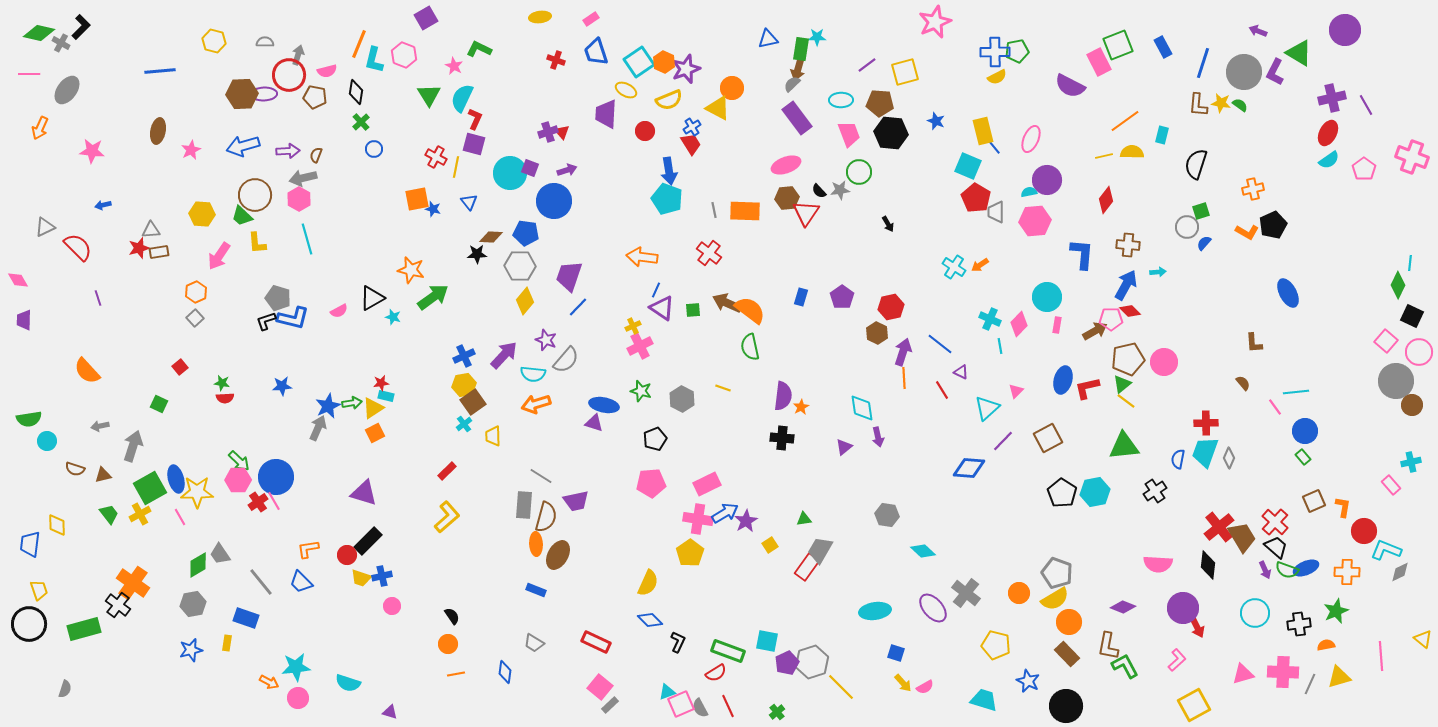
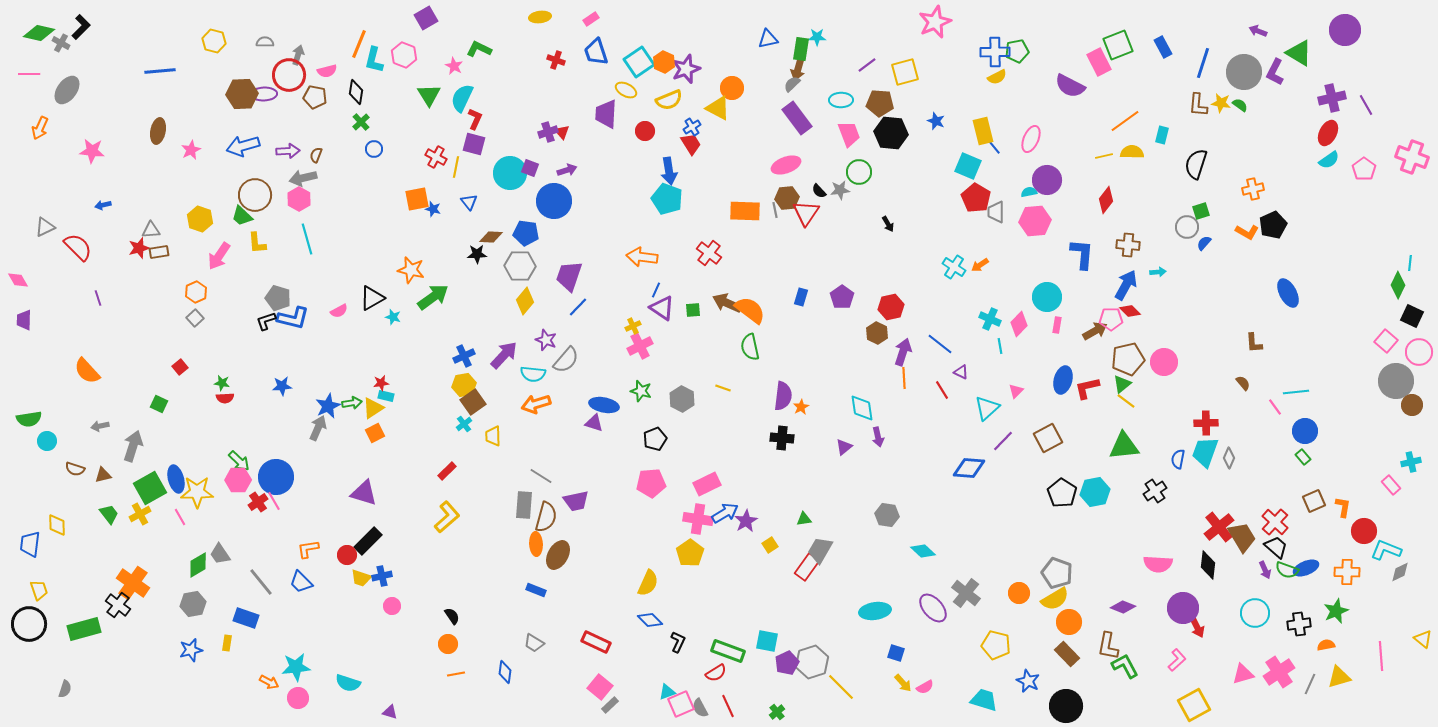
gray line at (714, 210): moved 61 px right
yellow hexagon at (202, 214): moved 2 px left, 5 px down; rotated 15 degrees clockwise
pink cross at (1283, 672): moved 4 px left; rotated 36 degrees counterclockwise
